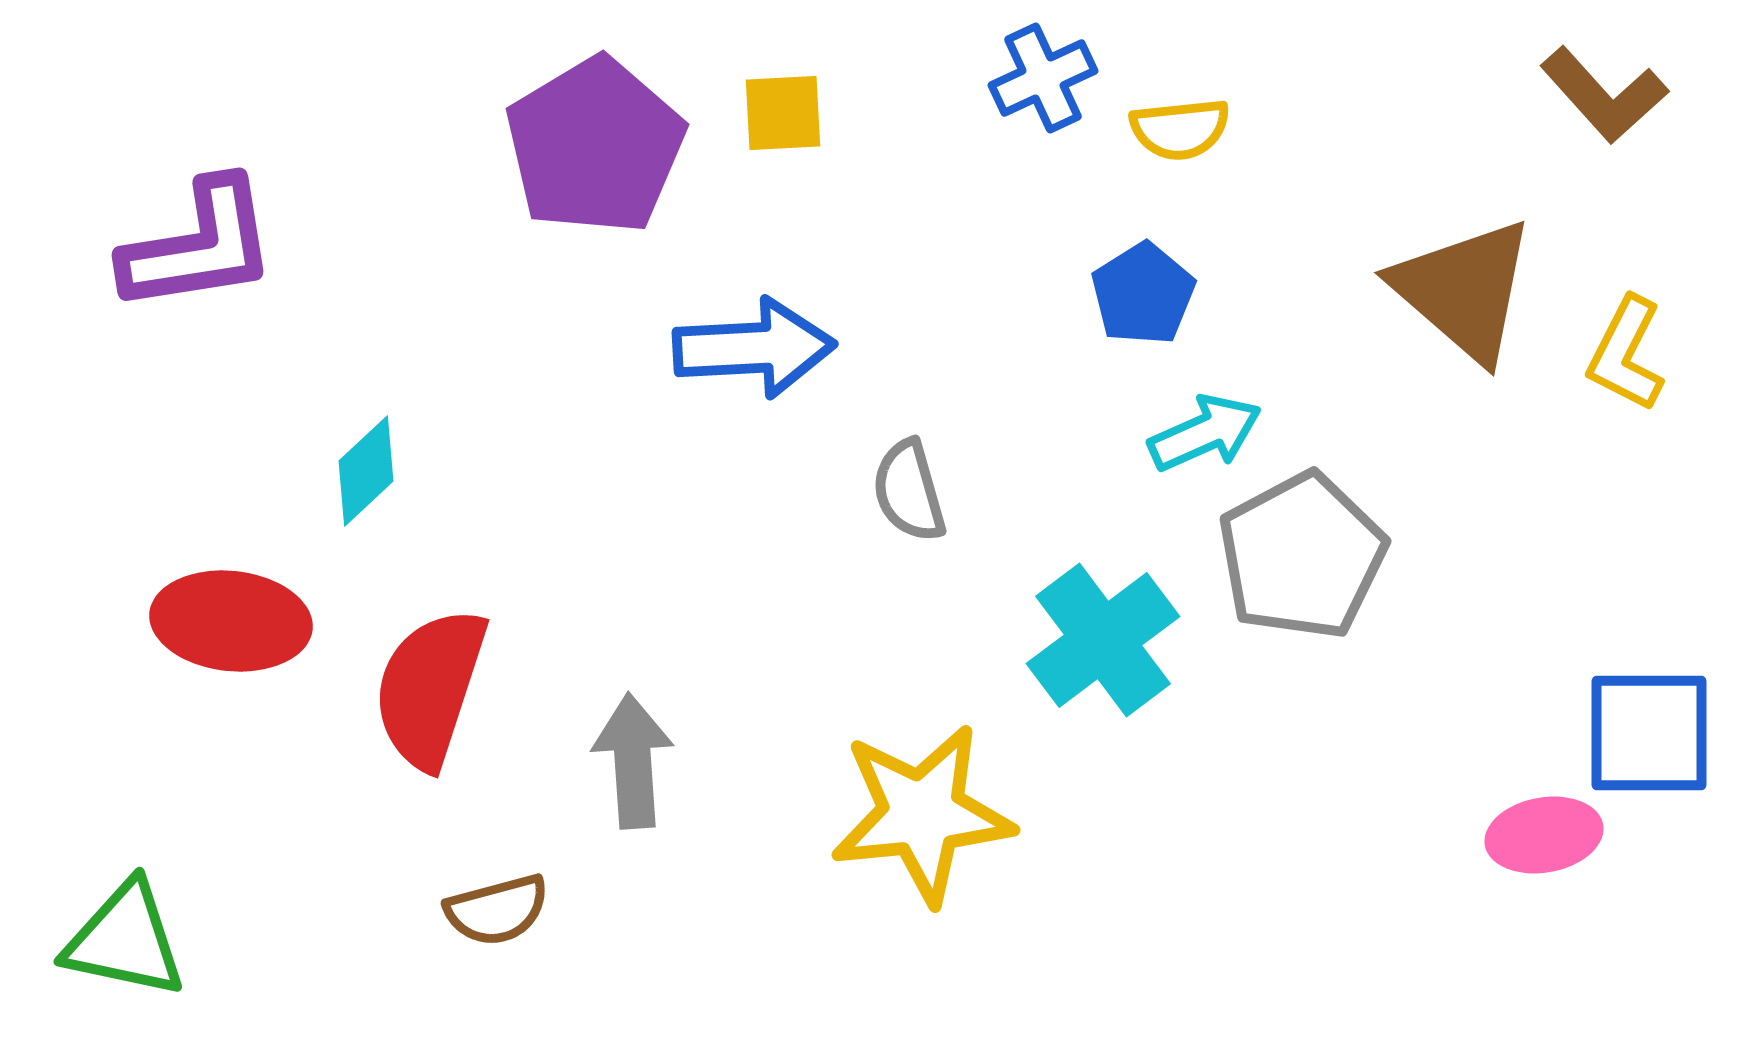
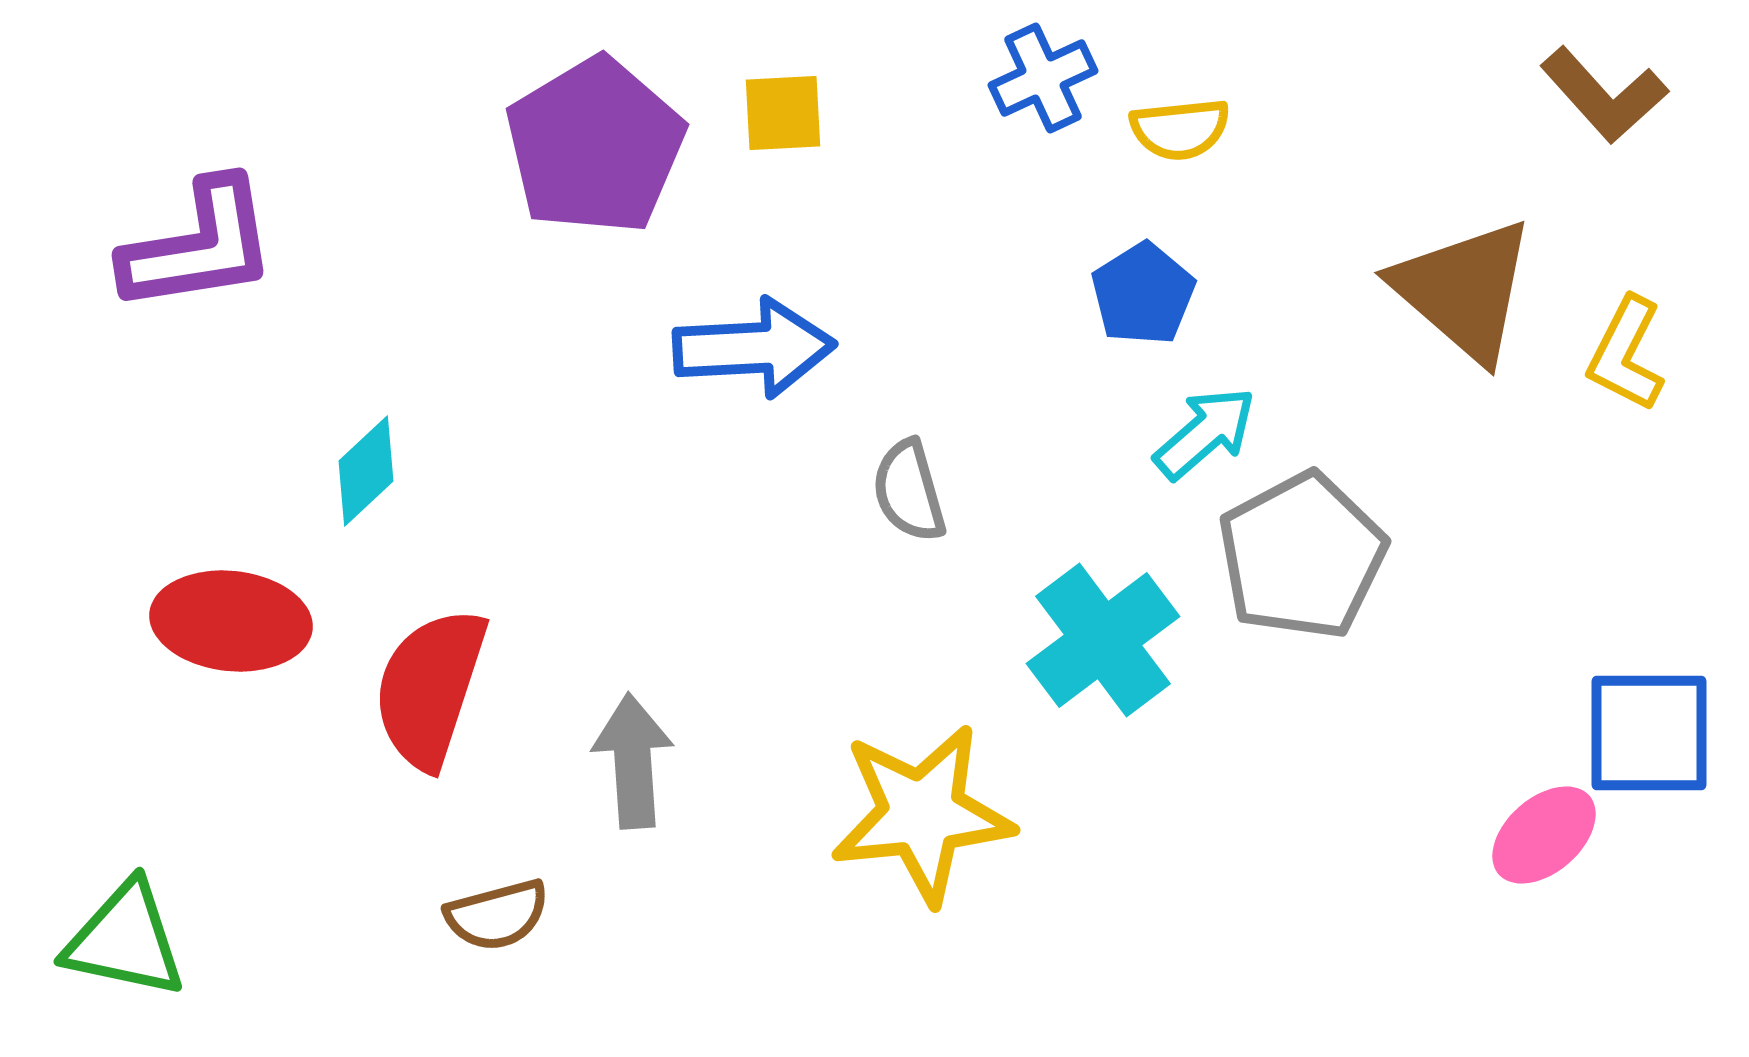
cyan arrow: rotated 17 degrees counterclockwise
pink ellipse: rotated 31 degrees counterclockwise
brown semicircle: moved 5 px down
